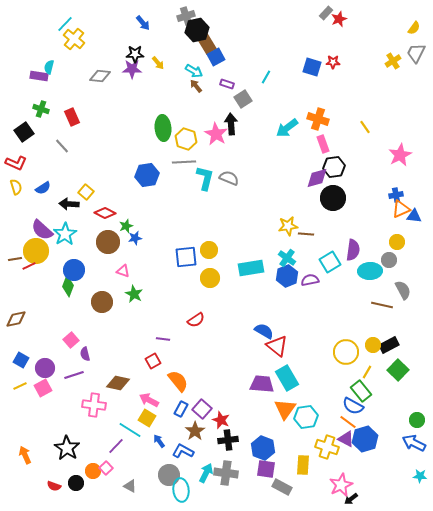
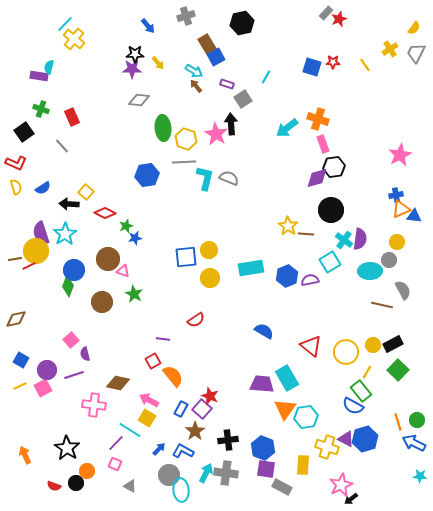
blue arrow at (143, 23): moved 5 px right, 3 px down
black hexagon at (197, 30): moved 45 px right, 7 px up
yellow cross at (393, 61): moved 3 px left, 12 px up
gray diamond at (100, 76): moved 39 px right, 24 px down
yellow line at (365, 127): moved 62 px up
black circle at (333, 198): moved 2 px left, 12 px down
yellow star at (288, 226): rotated 30 degrees counterclockwise
purple semicircle at (42, 230): moved 1 px left, 3 px down; rotated 30 degrees clockwise
brown circle at (108, 242): moved 17 px down
purple semicircle at (353, 250): moved 7 px right, 11 px up
cyan cross at (287, 258): moved 57 px right, 18 px up
black rectangle at (389, 345): moved 4 px right, 1 px up
red triangle at (277, 346): moved 34 px right
purple circle at (45, 368): moved 2 px right, 2 px down
orange semicircle at (178, 381): moved 5 px left, 5 px up
red star at (221, 420): moved 11 px left, 24 px up
orange line at (348, 422): moved 50 px right; rotated 36 degrees clockwise
blue arrow at (159, 441): moved 8 px down; rotated 80 degrees clockwise
purple line at (116, 446): moved 3 px up
pink square at (106, 468): moved 9 px right, 4 px up; rotated 24 degrees counterclockwise
orange circle at (93, 471): moved 6 px left
